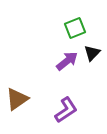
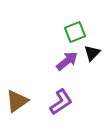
green square: moved 4 px down
brown triangle: moved 2 px down
purple L-shape: moved 5 px left, 8 px up
